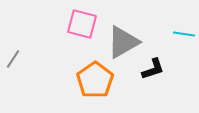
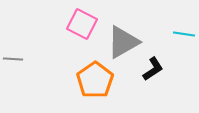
pink square: rotated 12 degrees clockwise
gray line: rotated 60 degrees clockwise
black L-shape: rotated 15 degrees counterclockwise
